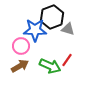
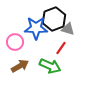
black hexagon: moved 2 px right, 2 px down
blue star: moved 1 px right, 2 px up
pink circle: moved 6 px left, 4 px up
red line: moved 6 px left, 12 px up
